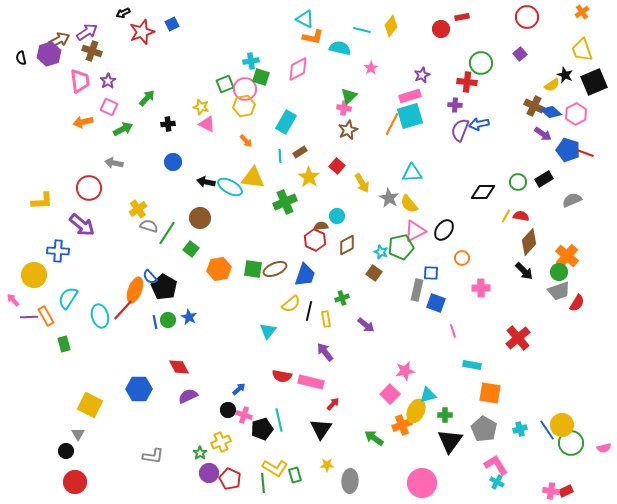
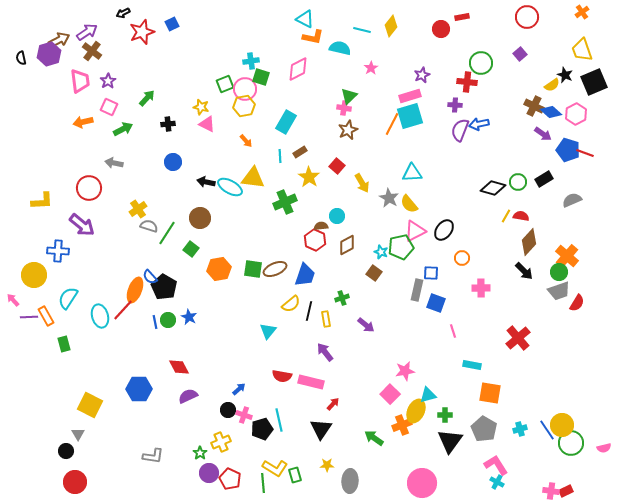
brown cross at (92, 51): rotated 18 degrees clockwise
black diamond at (483, 192): moved 10 px right, 4 px up; rotated 15 degrees clockwise
